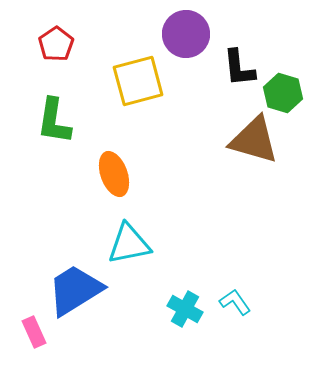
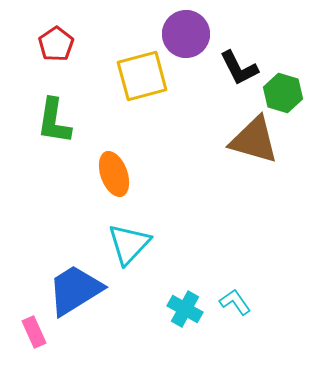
black L-shape: rotated 21 degrees counterclockwise
yellow square: moved 4 px right, 5 px up
cyan triangle: rotated 36 degrees counterclockwise
